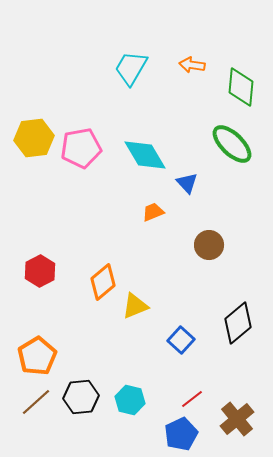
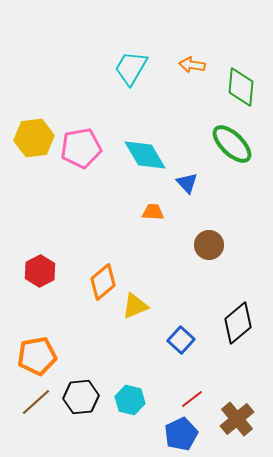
orange trapezoid: rotated 25 degrees clockwise
orange pentagon: rotated 21 degrees clockwise
